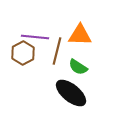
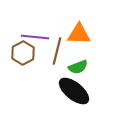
orange triangle: moved 1 px left, 1 px up
green semicircle: rotated 54 degrees counterclockwise
black ellipse: moved 3 px right, 2 px up
